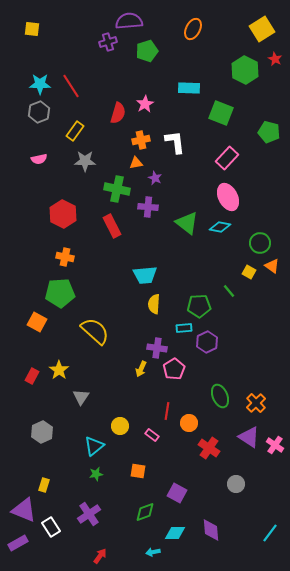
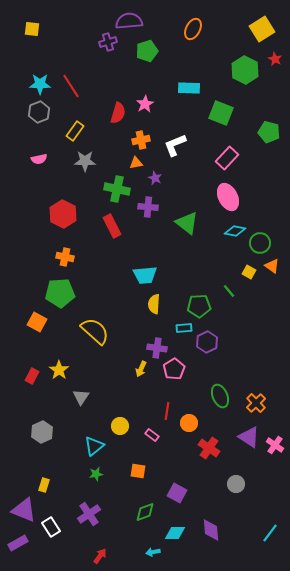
white L-shape at (175, 142): moved 3 px down; rotated 105 degrees counterclockwise
cyan diamond at (220, 227): moved 15 px right, 4 px down
